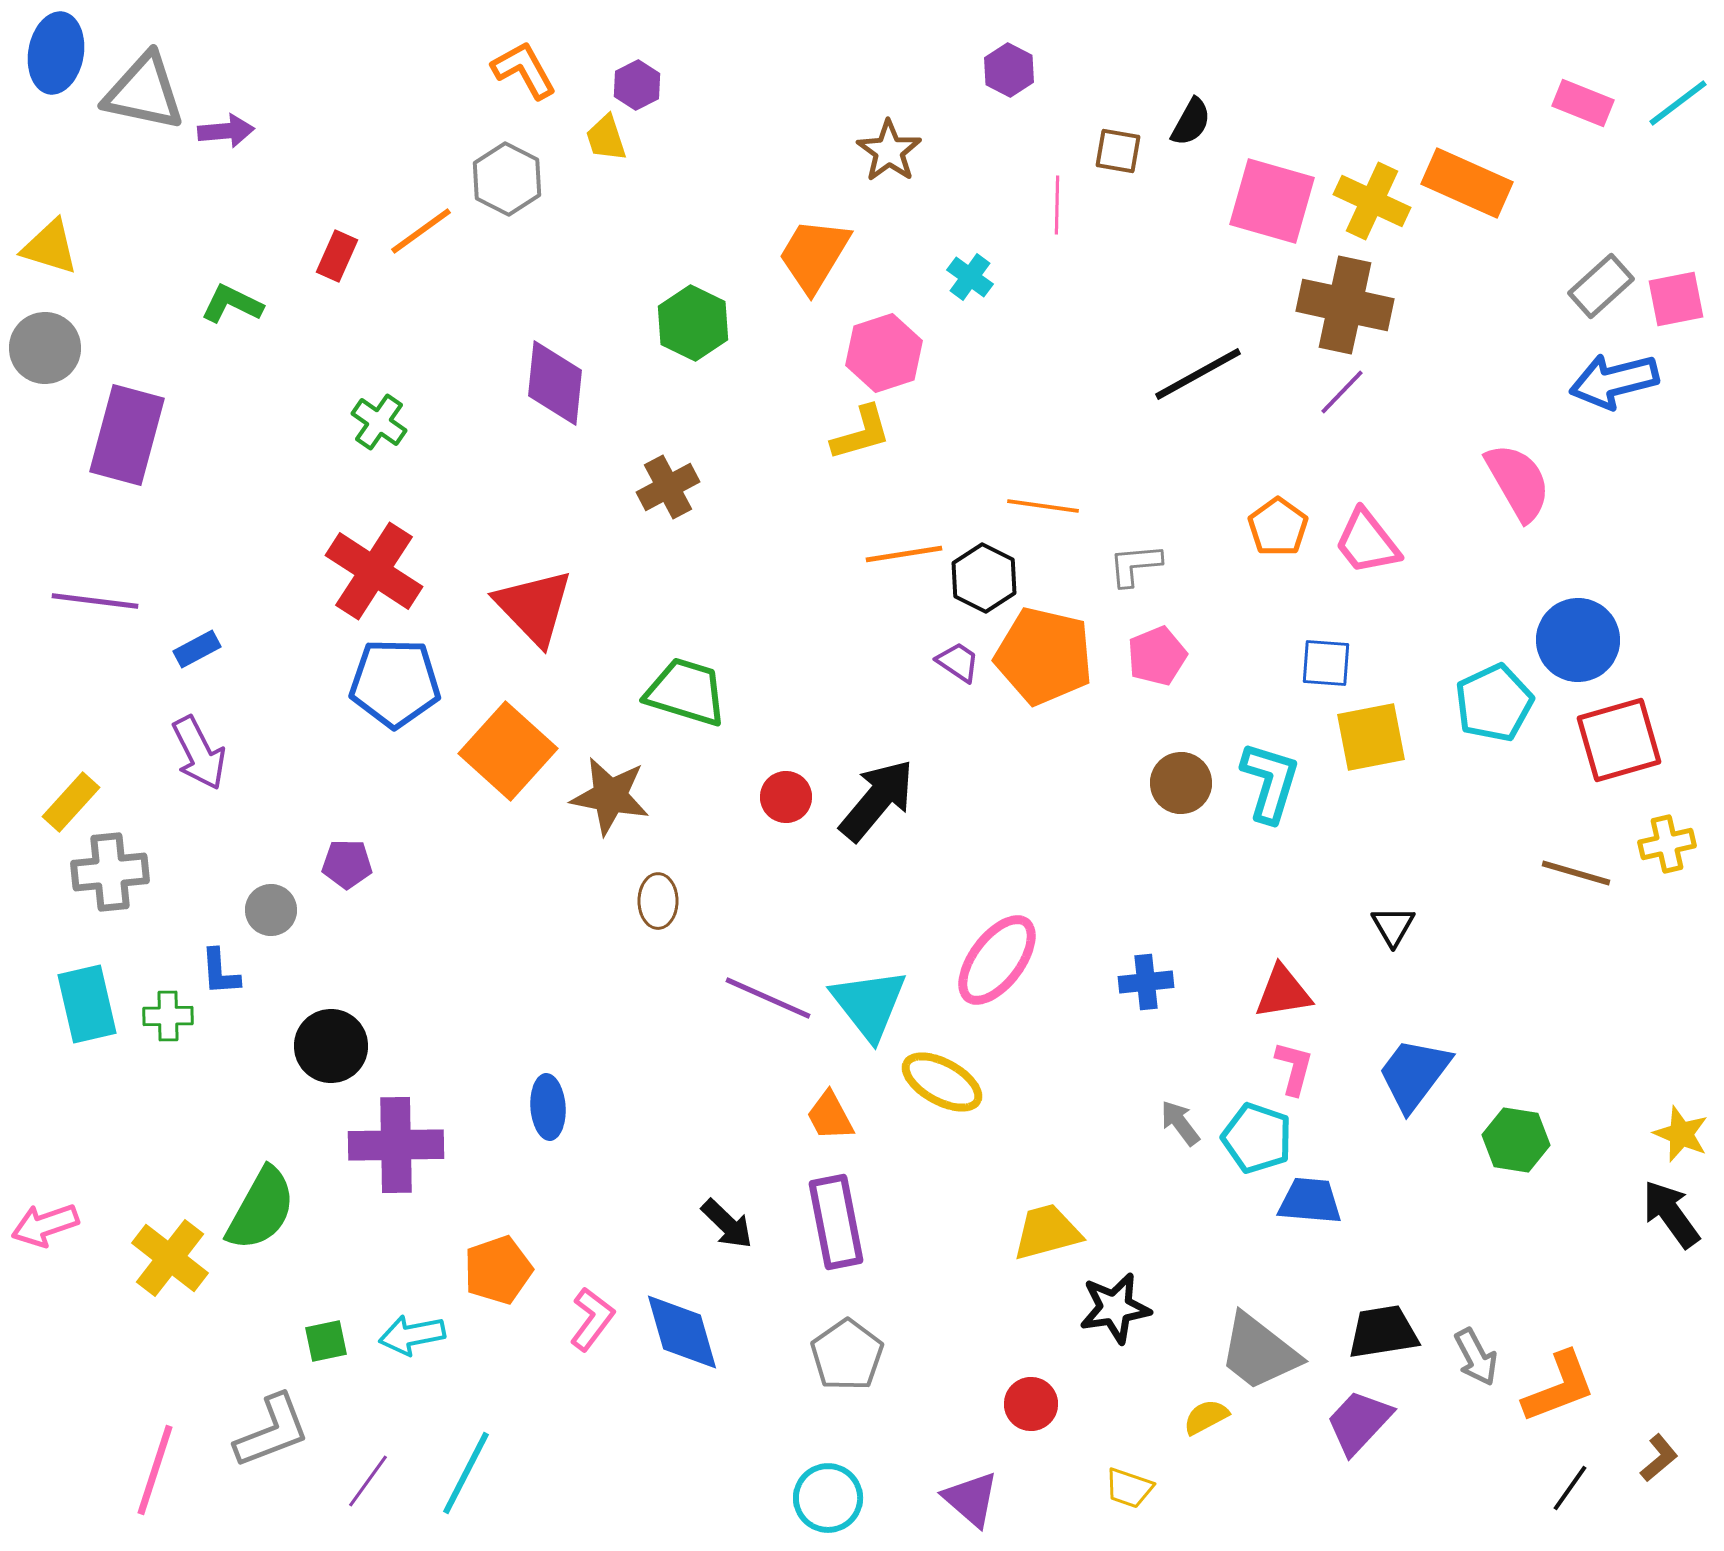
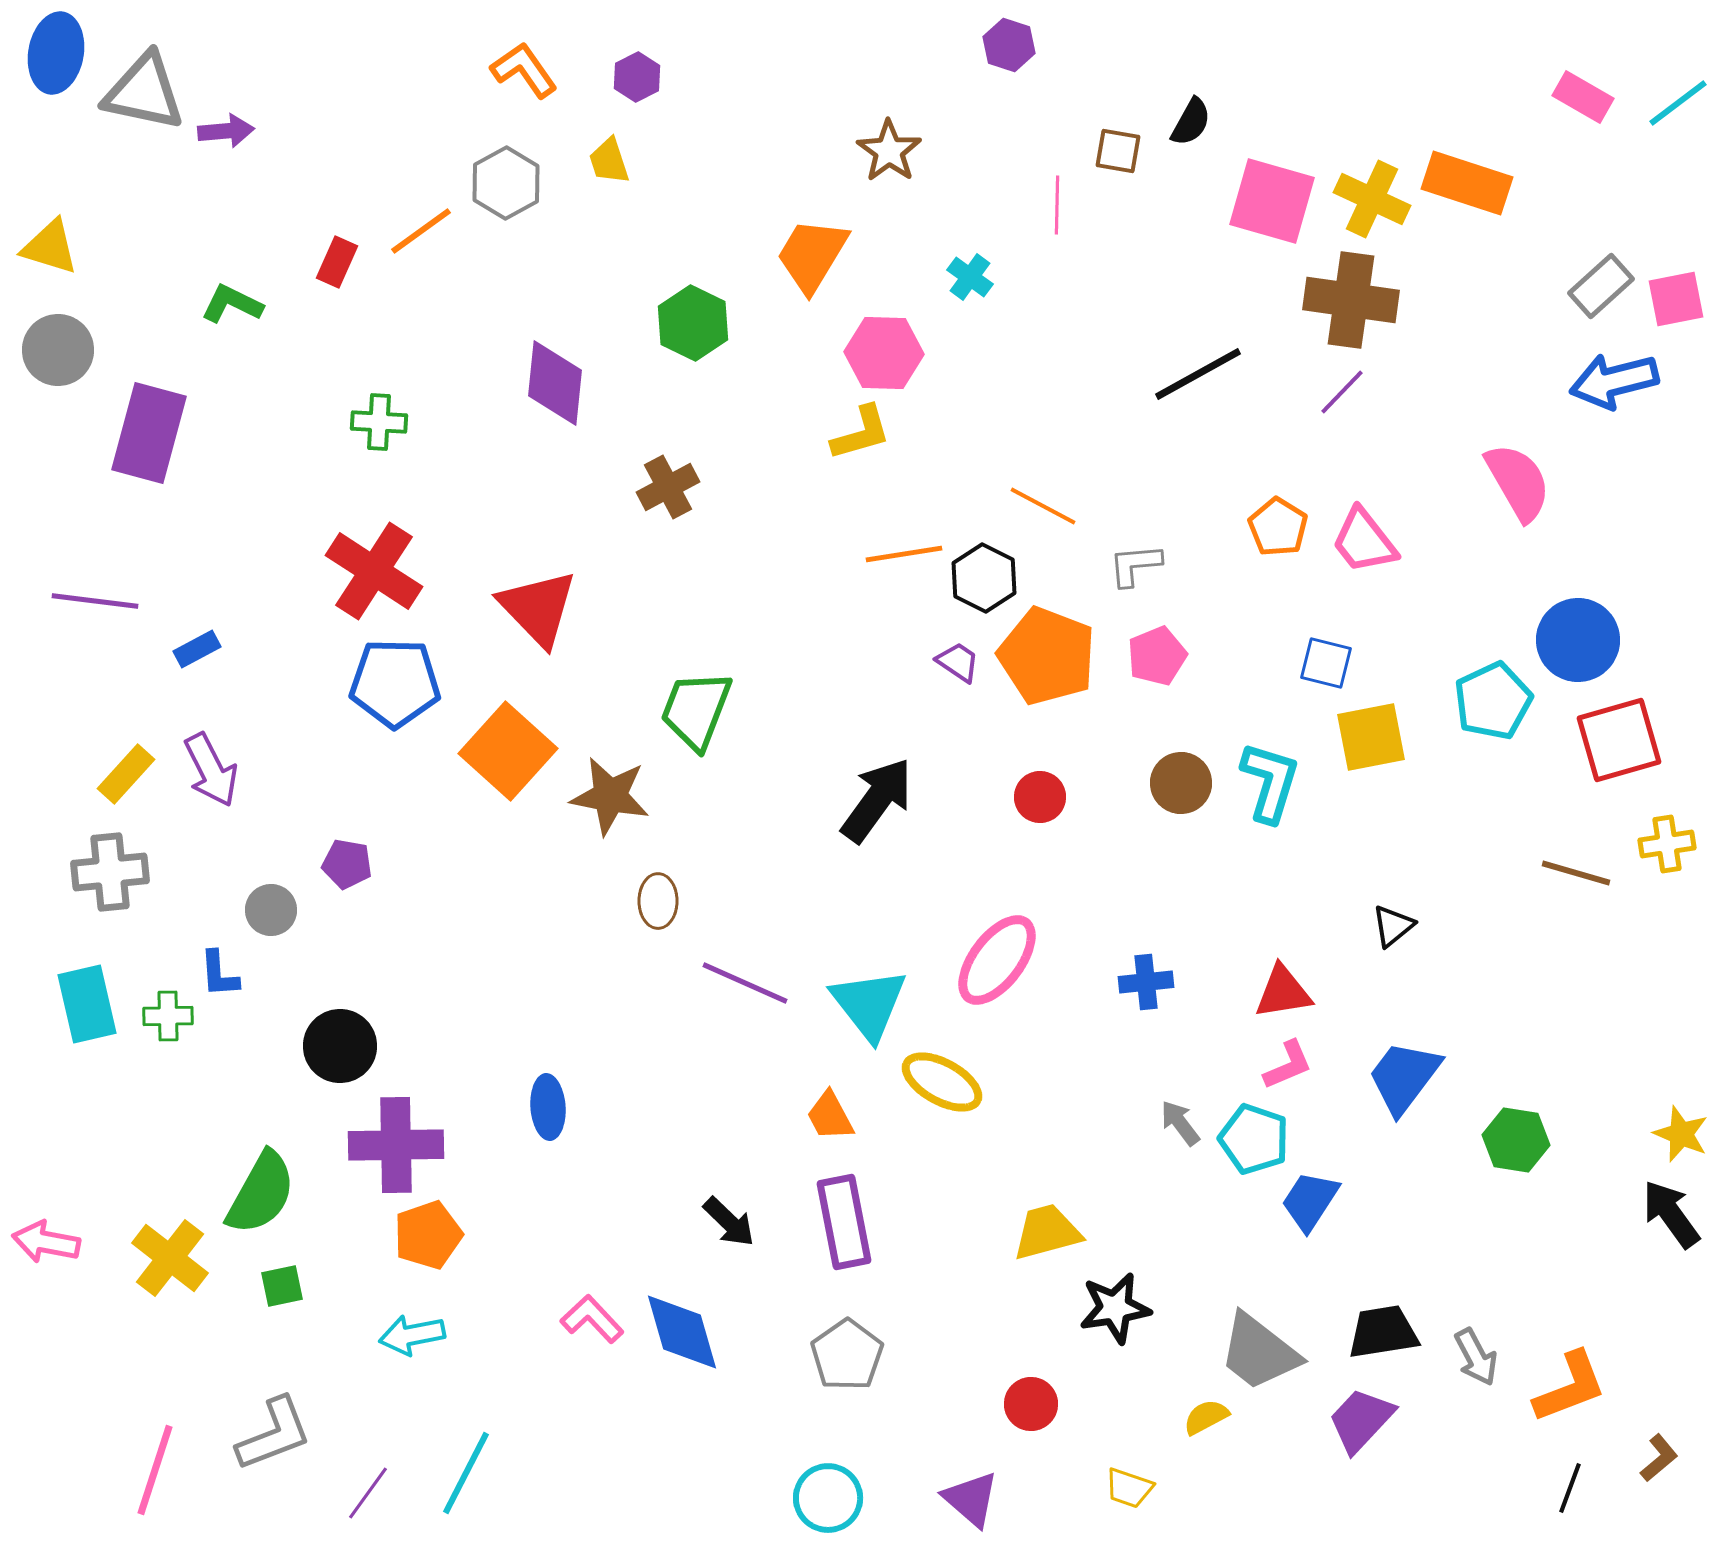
orange L-shape at (524, 70): rotated 6 degrees counterclockwise
purple hexagon at (1009, 70): moved 25 px up; rotated 9 degrees counterclockwise
purple hexagon at (637, 85): moved 8 px up
pink rectangle at (1583, 103): moved 6 px up; rotated 8 degrees clockwise
yellow trapezoid at (606, 138): moved 3 px right, 23 px down
gray hexagon at (507, 179): moved 1 px left, 4 px down; rotated 4 degrees clockwise
orange rectangle at (1467, 183): rotated 6 degrees counterclockwise
yellow cross at (1372, 201): moved 2 px up
orange trapezoid at (814, 255): moved 2 px left
red rectangle at (337, 256): moved 6 px down
brown cross at (1345, 305): moved 6 px right, 5 px up; rotated 4 degrees counterclockwise
gray circle at (45, 348): moved 13 px right, 2 px down
pink hexagon at (884, 353): rotated 20 degrees clockwise
green cross at (379, 422): rotated 32 degrees counterclockwise
purple rectangle at (127, 435): moved 22 px right, 2 px up
orange line at (1043, 506): rotated 20 degrees clockwise
orange pentagon at (1278, 527): rotated 4 degrees counterclockwise
pink trapezoid at (1367, 542): moved 3 px left, 1 px up
red triangle at (534, 607): moved 4 px right, 1 px down
orange pentagon at (1044, 656): moved 3 px right; rotated 8 degrees clockwise
blue square at (1326, 663): rotated 10 degrees clockwise
green trapezoid at (686, 692): moved 10 px right, 18 px down; rotated 86 degrees counterclockwise
cyan pentagon at (1494, 703): moved 1 px left, 2 px up
purple arrow at (199, 753): moved 12 px right, 17 px down
red circle at (786, 797): moved 254 px right
black arrow at (877, 800): rotated 4 degrees counterclockwise
yellow rectangle at (71, 802): moved 55 px right, 28 px up
yellow cross at (1667, 844): rotated 4 degrees clockwise
purple pentagon at (347, 864): rotated 9 degrees clockwise
black triangle at (1393, 926): rotated 21 degrees clockwise
blue L-shape at (220, 972): moved 1 px left, 2 px down
purple line at (768, 998): moved 23 px left, 15 px up
black circle at (331, 1046): moved 9 px right
pink L-shape at (1294, 1068): moved 6 px left, 3 px up; rotated 52 degrees clockwise
blue trapezoid at (1414, 1074): moved 10 px left, 3 px down
cyan pentagon at (1257, 1138): moved 3 px left, 1 px down
blue trapezoid at (1310, 1201): rotated 62 degrees counterclockwise
green semicircle at (261, 1209): moved 16 px up
purple rectangle at (836, 1222): moved 8 px right
black arrow at (727, 1224): moved 2 px right, 2 px up
pink arrow at (45, 1225): moved 1 px right, 17 px down; rotated 30 degrees clockwise
orange pentagon at (498, 1270): moved 70 px left, 35 px up
pink L-shape at (592, 1319): rotated 80 degrees counterclockwise
green square at (326, 1341): moved 44 px left, 55 px up
orange L-shape at (1559, 1387): moved 11 px right
purple trapezoid at (1359, 1422): moved 2 px right, 2 px up
gray L-shape at (272, 1431): moved 2 px right, 3 px down
purple line at (368, 1481): moved 12 px down
black line at (1570, 1488): rotated 15 degrees counterclockwise
